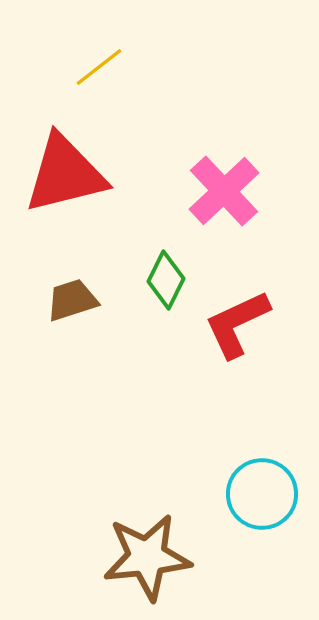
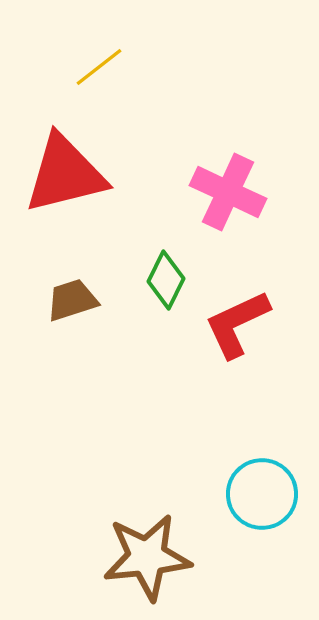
pink cross: moved 4 px right, 1 px down; rotated 22 degrees counterclockwise
